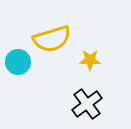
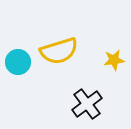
yellow semicircle: moved 7 px right, 12 px down
yellow star: moved 24 px right; rotated 10 degrees counterclockwise
